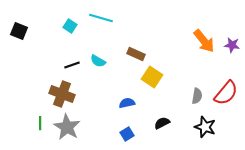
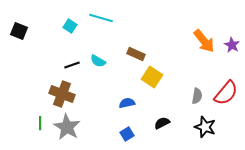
purple star: rotated 21 degrees clockwise
